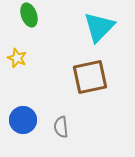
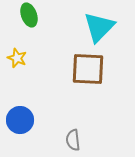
brown square: moved 2 px left, 8 px up; rotated 15 degrees clockwise
blue circle: moved 3 px left
gray semicircle: moved 12 px right, 13 px down
